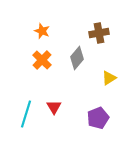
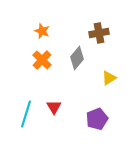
purple pentagon: moved 1 px left, 1 px down
